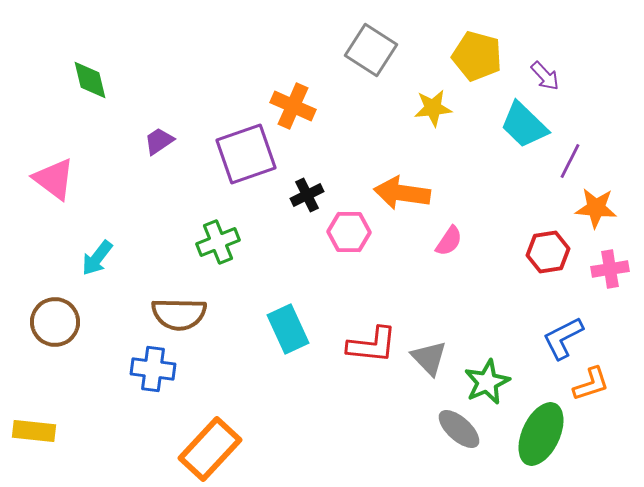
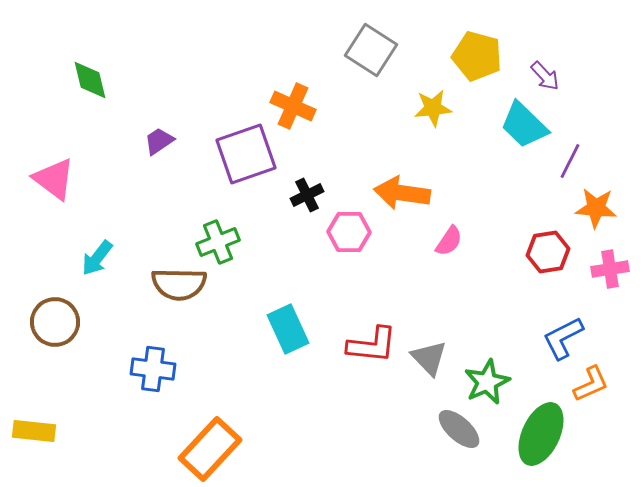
brown semicircle: moved 30 px up
orange L-shape: rotated 6 degrees counterclockwise
